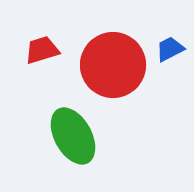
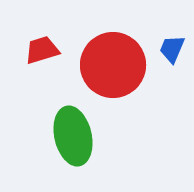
blue trapezoid: moved 2 px right; rotated 40 degrees counterclockwise
green ellipse: rotated 16 degrees clockwise
